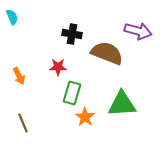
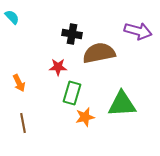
cyan semicircle: rotated 21 degrees counterclockwise
brown semicircle: moved 8 px left; rotated 32 degrees counterclockwise
orange arrow: moved 7 px down
orange star: rotated 24 degrees clockwise
brown line: rotated 12 degrees clockwise
